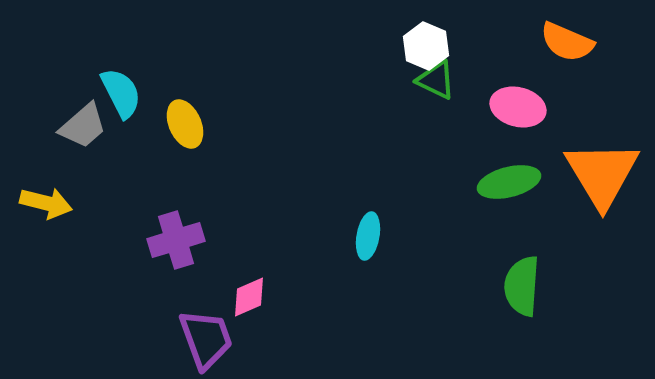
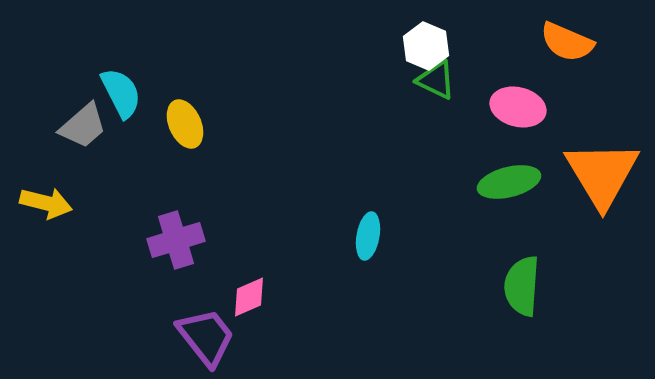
purple trapezoid: moved 2 px up; rotated 18 degrees counterclockwise
